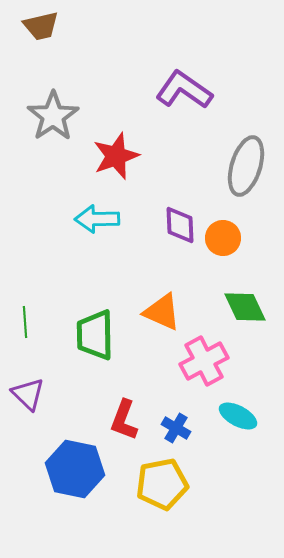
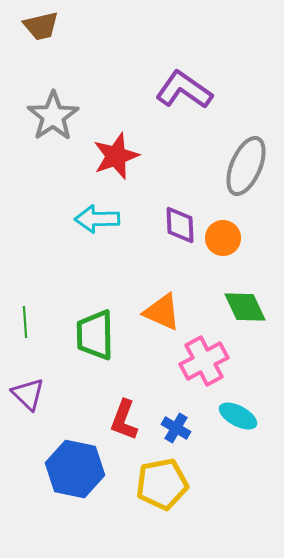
gray ellipse: rotated 6 degrees clockwise
